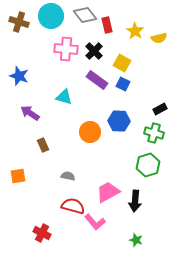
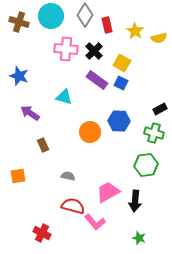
gray diamond: rotated 70 degrees clockwise
blue square: moved 2 px left, 1 px up
green hexagon: moved 2 px left; rotated 10 degrees clockwise
green star: moved 3 px right, 2 px up
